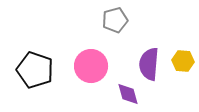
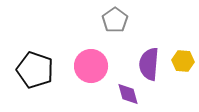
gray pentagon: rotated 20 degrees counterclockwise
